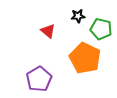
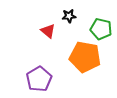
black star: moved 9 px left
orange pentagon: moved 1 px up; rotated 16 degrees counterclockwise
